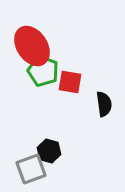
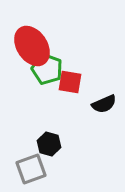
green pentagon: moved 4 px right, 2 px up
black semicircle: rotated 75 degrees clockwise
black hexagon: moved 7 px up
